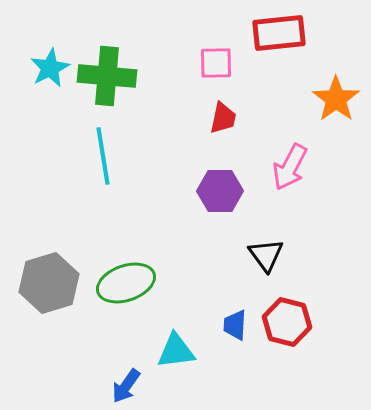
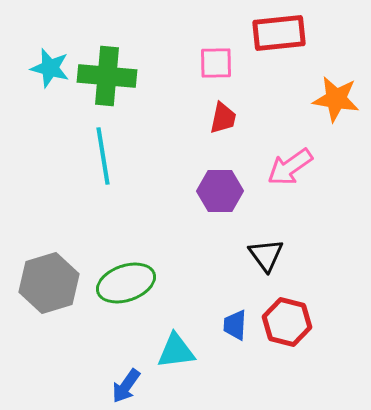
cyan star: rotated 30 degrees counterclockwise
orange star: rotated 27 degrees counterclockwise
pink arrow: rotated 27 degrees clockwise
